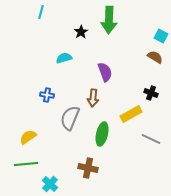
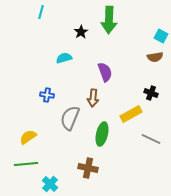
brown semicircle: rotated 140 degrees clockwise
